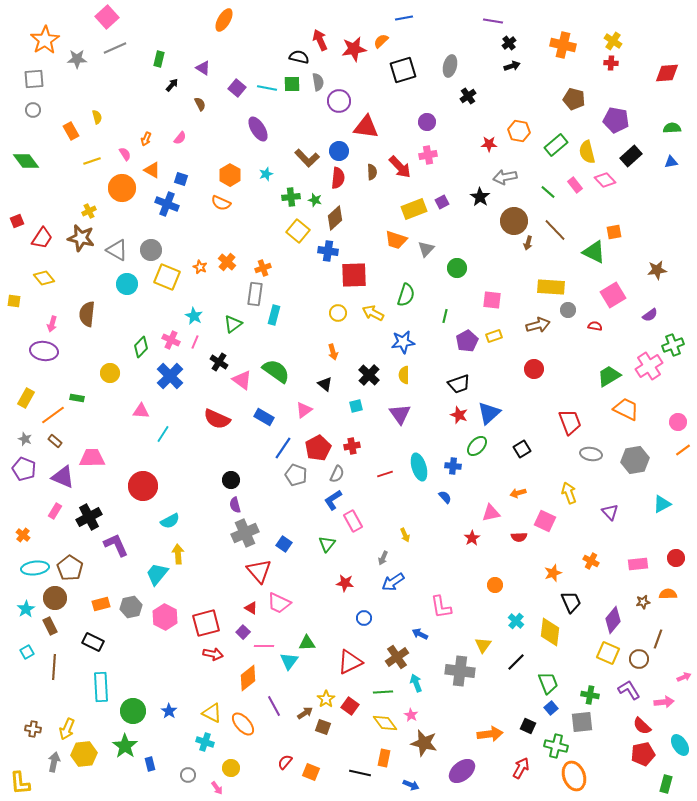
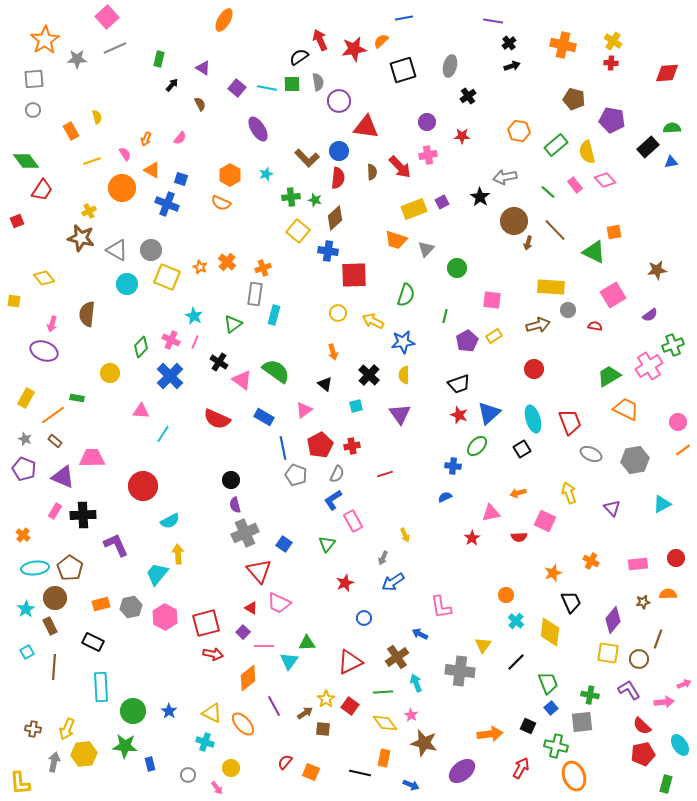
black semicircle at (299, 57): rotated 48 degrees counterclockwise
purple pentagon at (616, 120): moved 4 px left
red star at (489, 144): moved 27 px left, 8 px up
black rectangle at (631, 156): moved 17 px right, 9 px up
red trapezoid at (42, 238): moved 48 px up
yellow arrow at (373, 313): moved 8 px down
yellow rectangle at (494, 336): rotated 14 degrees counterclockwise
purple ellipse at (44, 351): rotated 12 degrees clockwise
blue line at (283, 448): rotated 45 degrees counterclockwise
red pentagon at (318, 448): moved 2 px right, 3 px up
gray ellipse at (591, 454): rotated 15 degrees clockwise
cyan ellipse at (419, 467): moved 114 px right, 48 px up
blue semicircle at (445, 497): rotated 72 degrees counterclockwise
purple triangle at (610, 512): moved 2 px right, 4 px up
black cross at (89, 517): moved 6 px left, 2 px up; rotated 25 degrees clockwise
red star at (345, 583): rotated 30 degrees counterclockwise
orange circle at (495, 585): moved 11 px right, 10 px down
yellow square at (608, 653): rotated 15 degrees counterclockwise
pink arrow at (684, 677): moved 7 px down
brown square at (323, 727): moved 2 px down; rotated 14 degrees counterclockwise
green star at (125, 746): rotated 30 degrees counterclockwise
